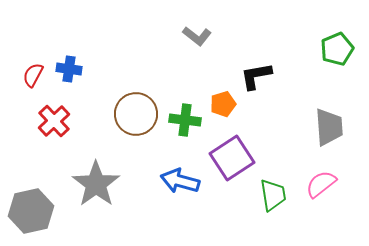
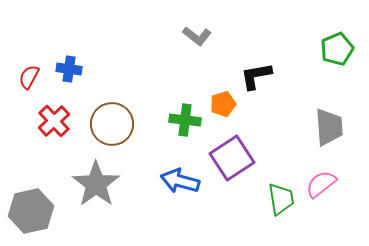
red semicircle: moved 4 px left, 2 px down
brown circle: moved 24 px left, 10 px down
green trapezoid: moved 8 px right, 4 px down
